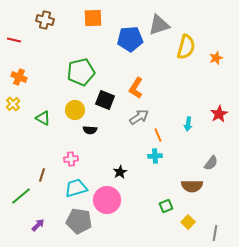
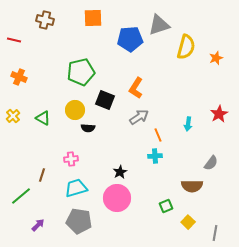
yellow cross: moved 12 px down
black semicircle: moved 2 px left, 2 px up
pink circle: moved 10 px right, 2 px up
